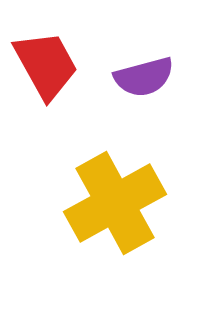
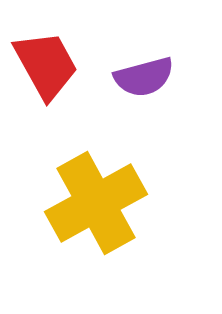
yellow cross: moved 19 px left
